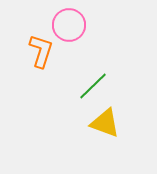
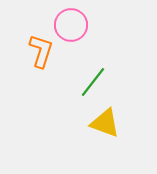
pink circle: moved 2 px right
green line: moved 4 px up; rotated 8 degrees counterclockwise
